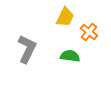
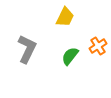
orange cross: moved 9 px right, 14 px down; rotated 18 degrees clockwise
green semicircle: rotated 60 degrees counterclockwise
